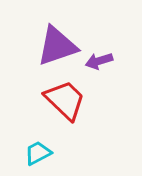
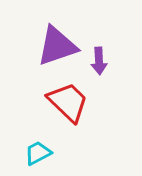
purple arrow: rotated 76 degrees counterclockwise
red trapezoid: moved 3 px right, 2 px down
